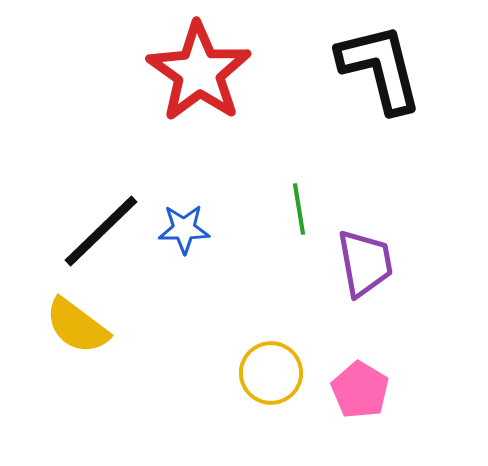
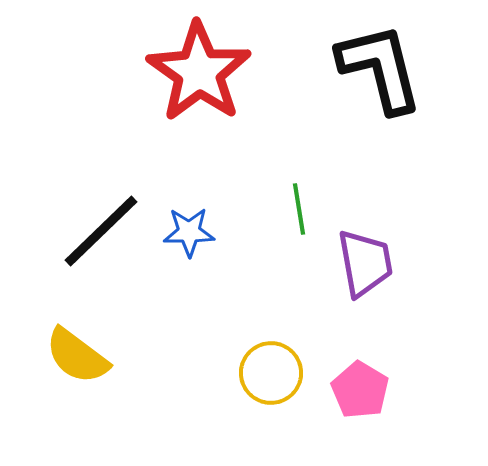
blue star: moved 5 px right, 3 px down
yellow semicircle: moved 30 px down
